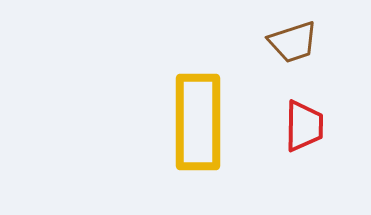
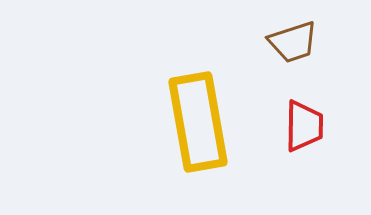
yellow rectangle: rotated 10 degrees counterclockwise
